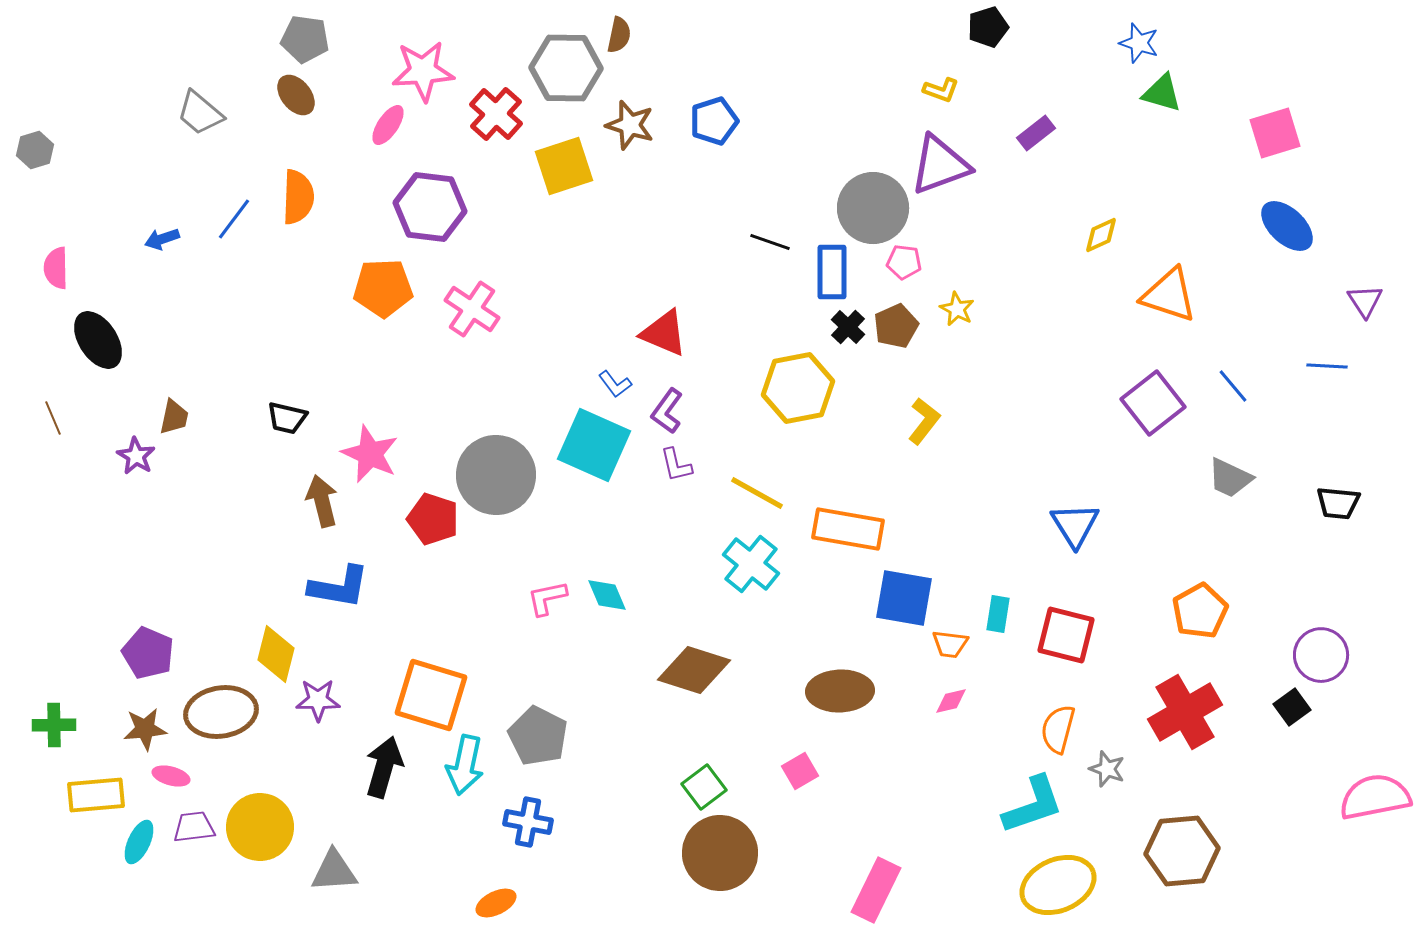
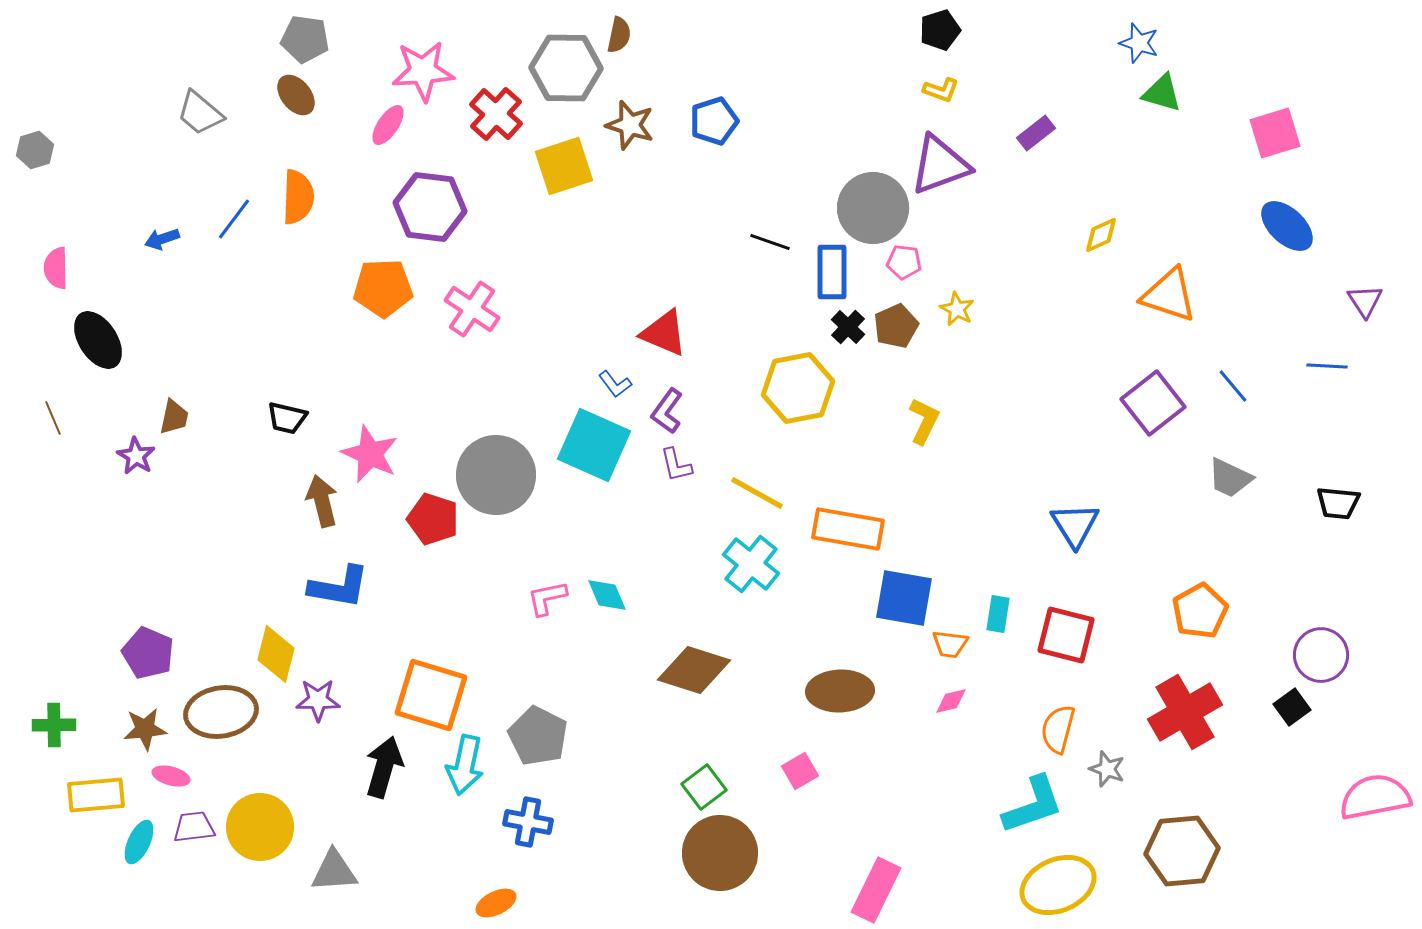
black pentagon at (988, 27): moved 48 px left, 3 px down
yellow L-shape at (924, 421): rotated 12 degrees counterclockwise
